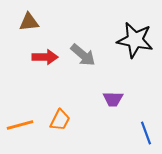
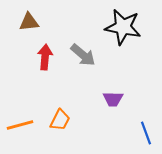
black star: moved 12 px left, 13 px up
red arrow: rotated 85 degrees counterclockwise
